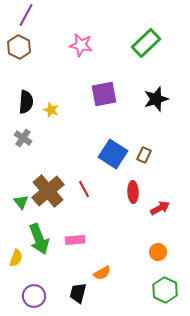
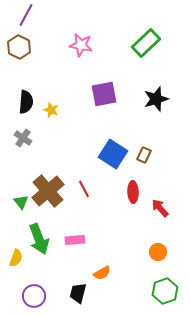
red arrow: rotated 102 degrees counterclockwise
green hexagon: moved 1 px down; rotated 15 degrees clockwise
